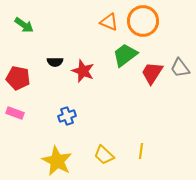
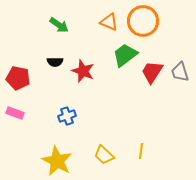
green arrow: moved 35 px right
gray trapezoid: moved 4 px down; rotated 20 degrees clockwise
red trapezoid: moved 1 px up
